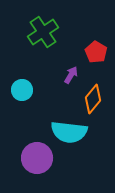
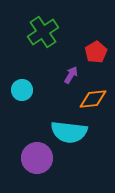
red pentagon: rotated 10 degrees clockwise
orange diamond: rotated 44 degrees clockwise
